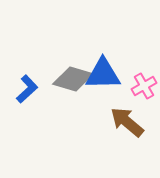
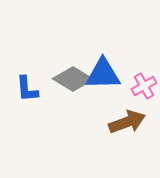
gray diamond: rotated 15 degrees clockwise
blue L-shape: rotated 128 degrees clockwise
brown arrow: rotated 120 degrees clockwise
